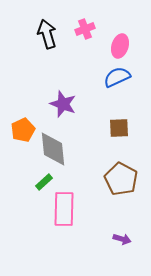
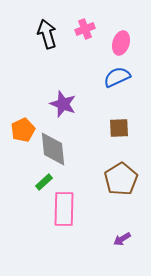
pink ellipse: moved 1 px right, 3 px up
brown pentagon: rotated 12 degrees clockwise
purple arrow: rotated 132 degrees clockwise
